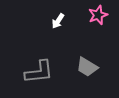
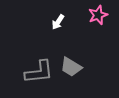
white arrow: moved 1 px down
gray trapezoid: moved 16 px left
